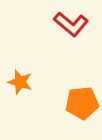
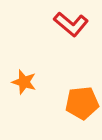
orange star: moved 4 px right
